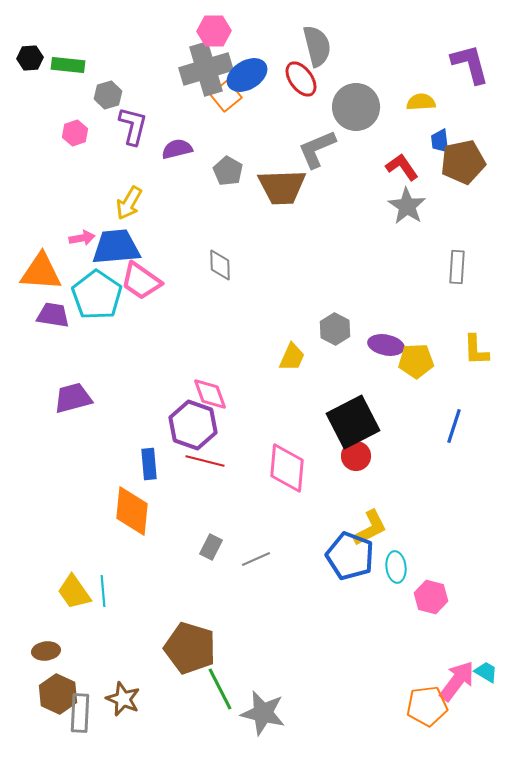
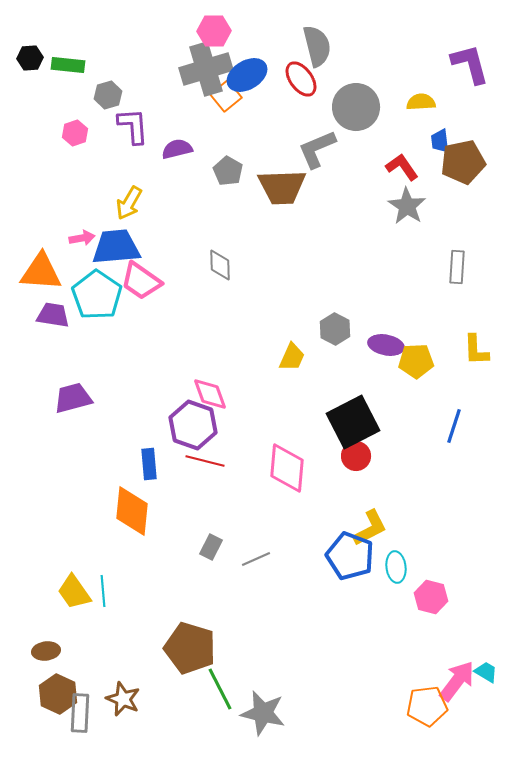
purple L-shape at (133, 126): rotated 18 degrees counterclockwise
